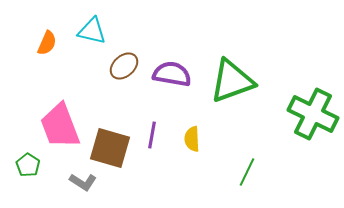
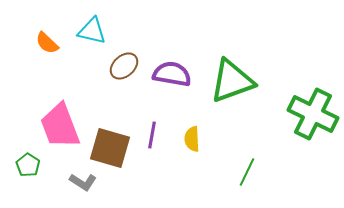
orange semicircle: rotated 110 degrees clockwise
